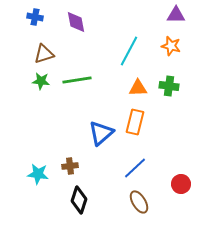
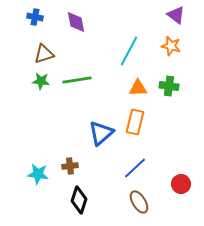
purple triangle: rotated 36 degrees clockwise
